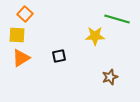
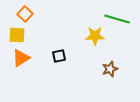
brown star: moved 8 px up
